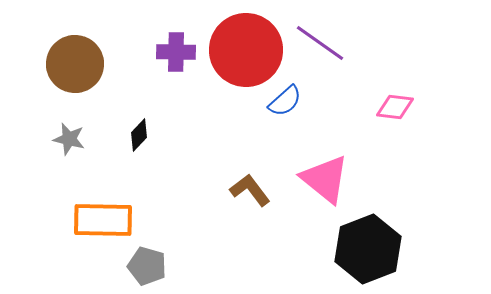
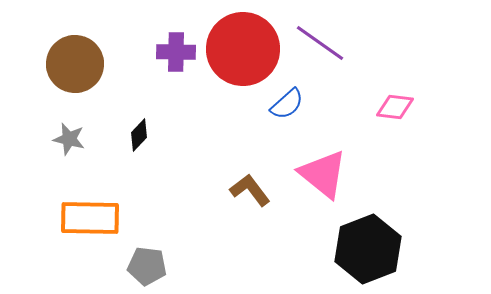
red circle: moved 3 px left, 1 px up
blue semicircle: moved 2 px right, 3 px down
pink triangle: moved 2 px left, 5 px up
orange rectangle: moved 13 px left, 2 px up
gray pentagon: rotated 9 degrees counterclockwise
